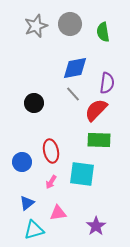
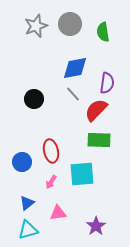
black circle: moved 4 px up
cyan square: rotated 12 degrees counterclockwise
cyan triangle: moved 6 px left
